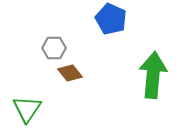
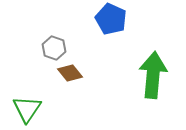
gray hexagon: rotated 20 degrees clockwise
